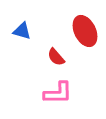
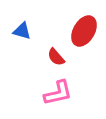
red ellipse: moved 1 px left; rotated 56 degrees clockwise
pink L-shape: rotated 12 degrees counterclockwise
